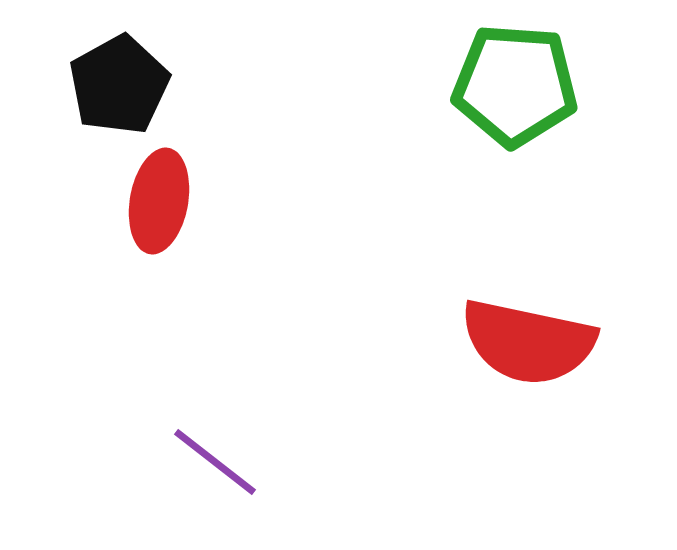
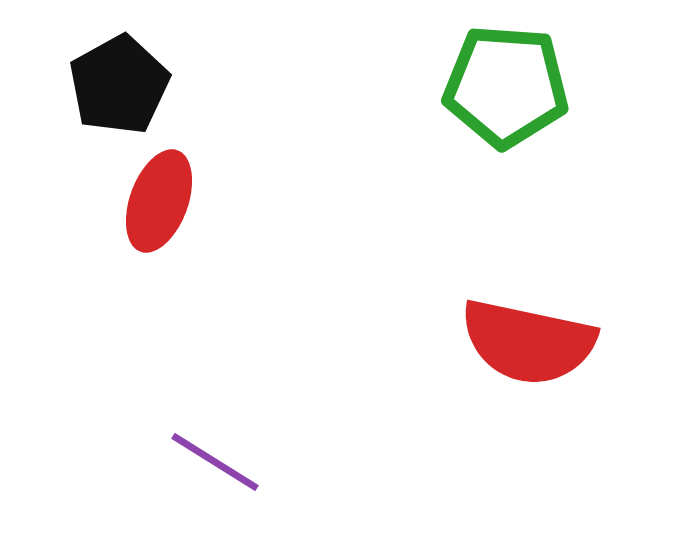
green pentagon: moved 9 px left, 1 px down
red ellipse: rotated 10 degrees clockwise
purple line: rotated 6 degrees counterclockwise
